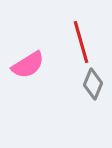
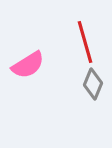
red line: moved 4 px right
